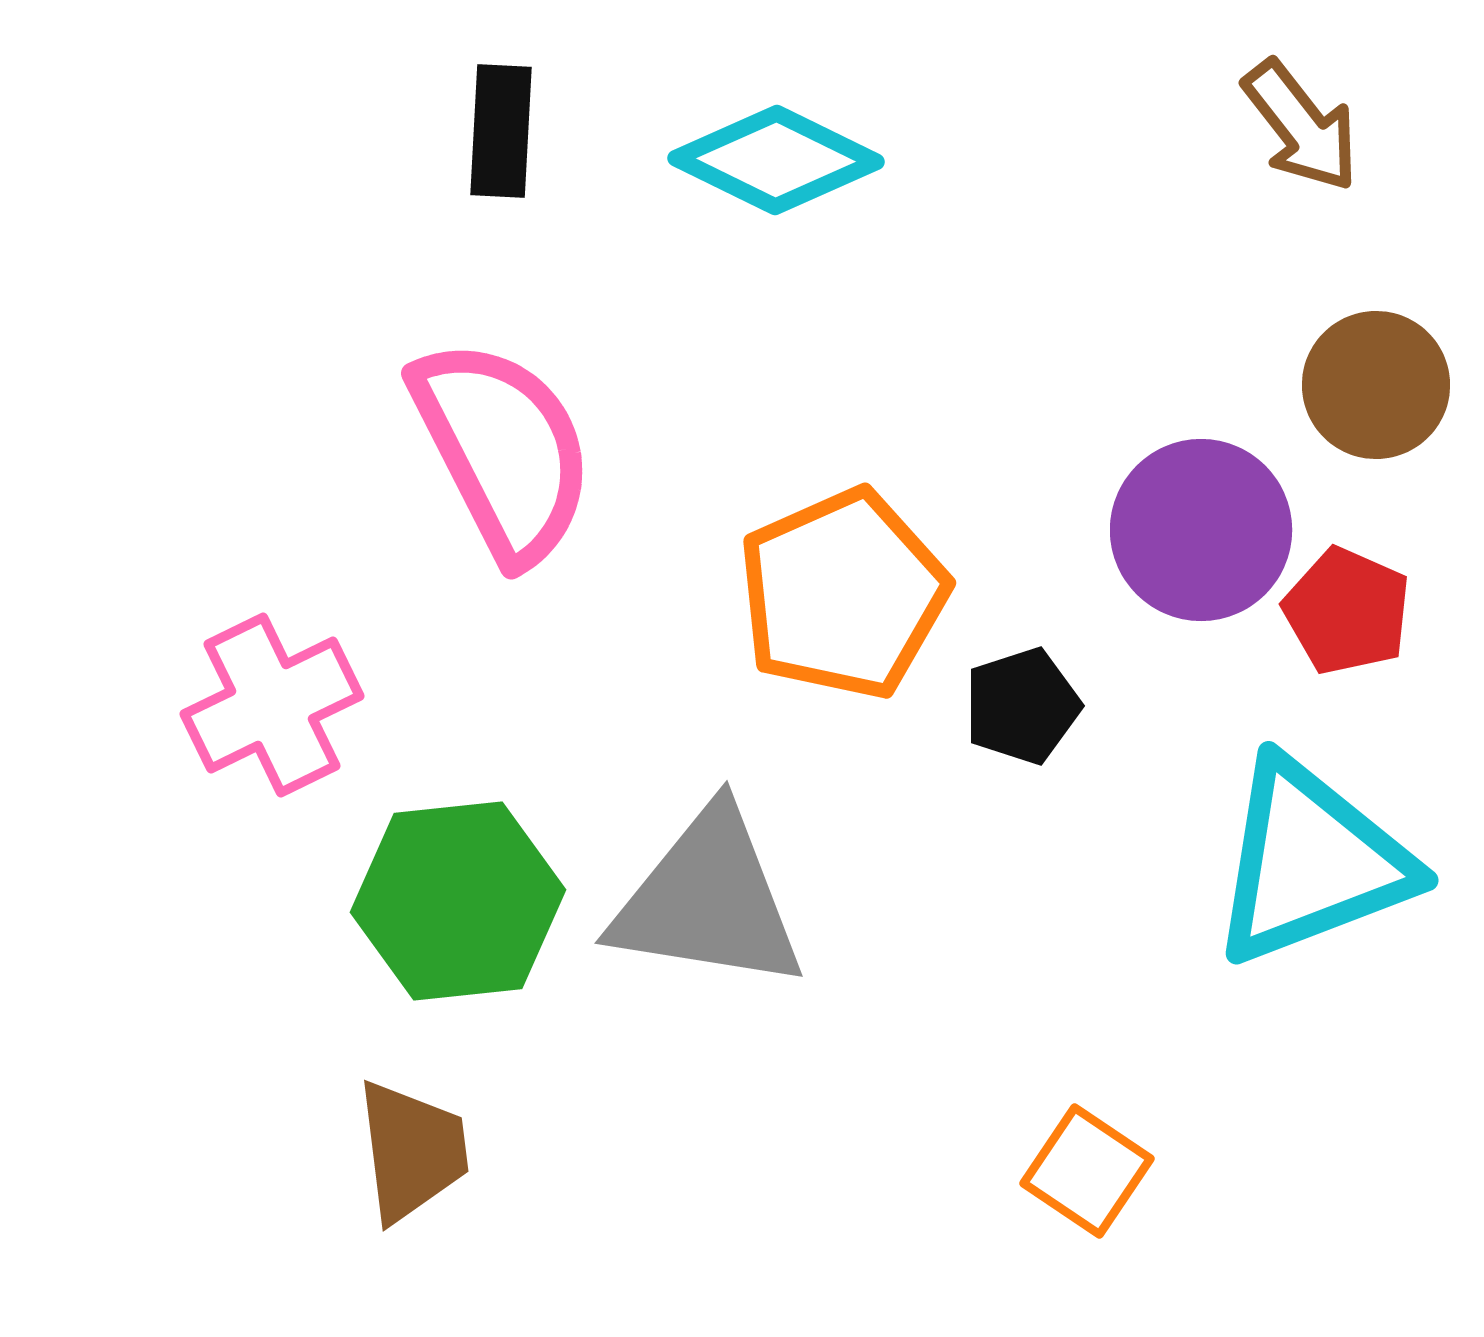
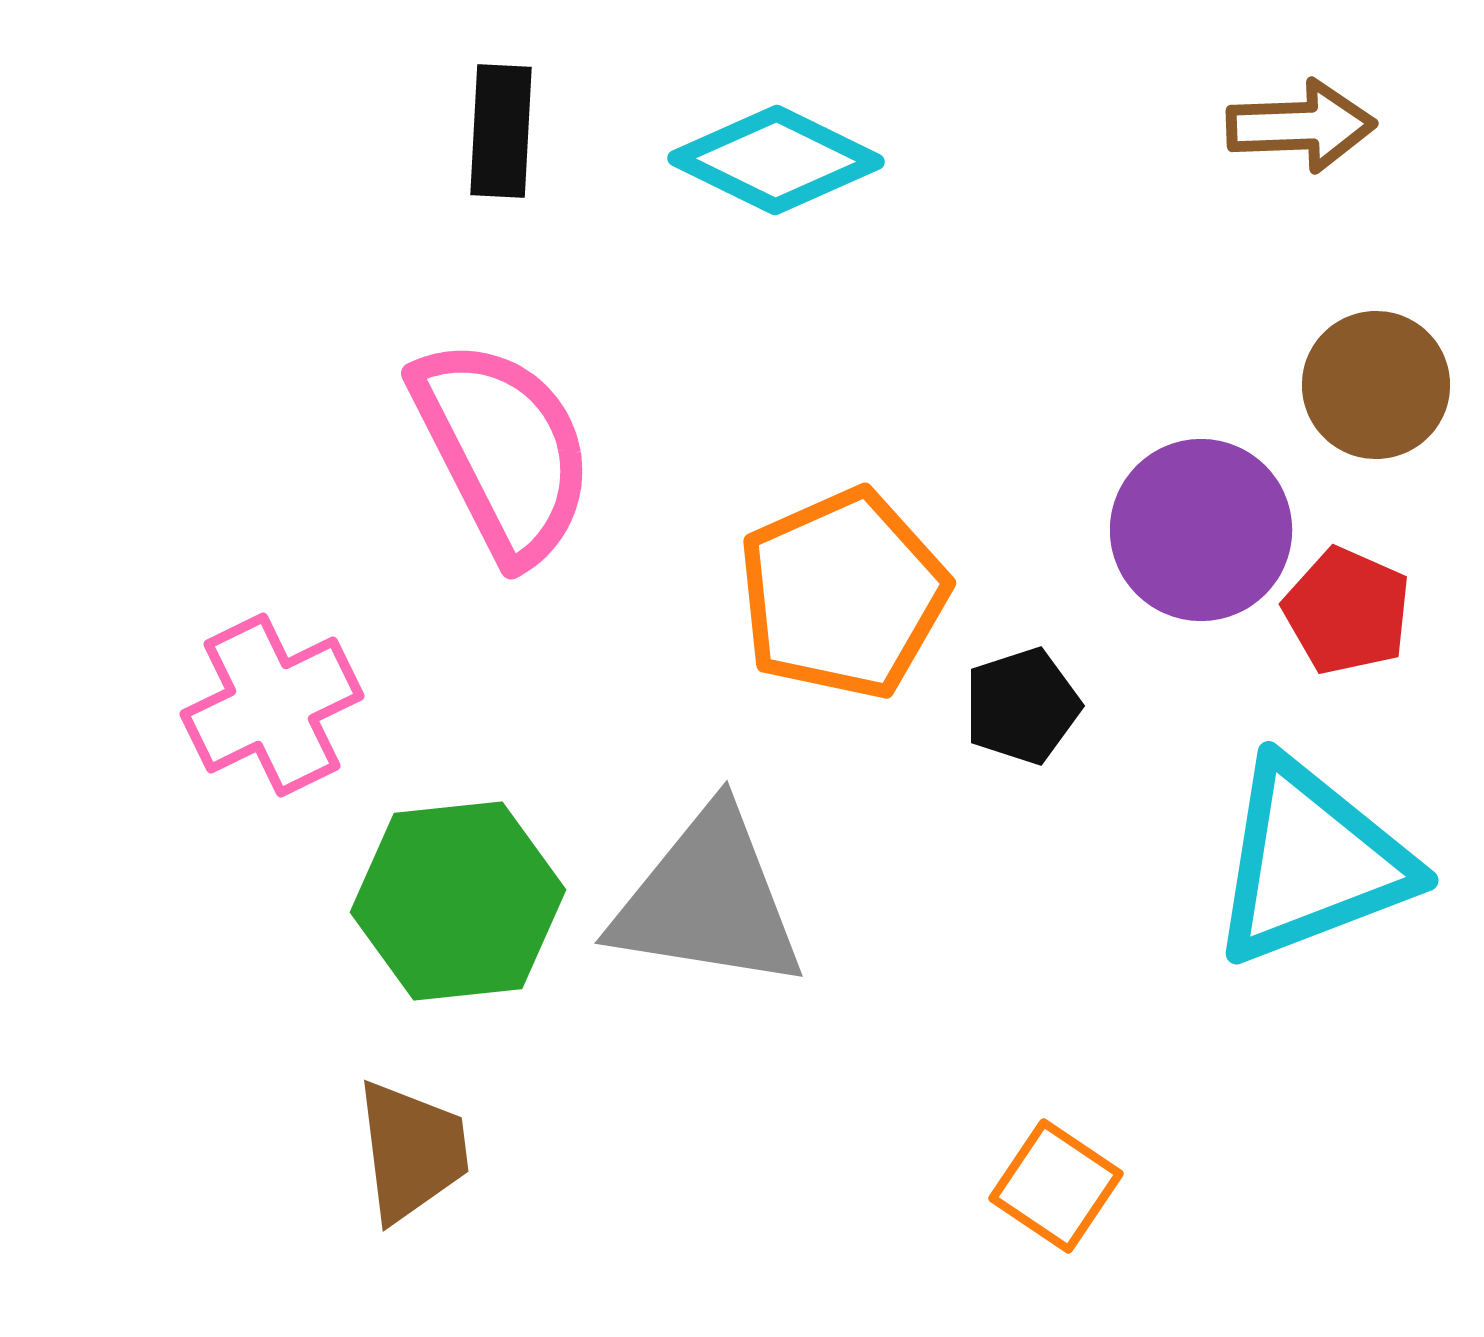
brown arrow: rotated 54 degrees counterclockwise
orange square: moved 31 px left, 15 px down
